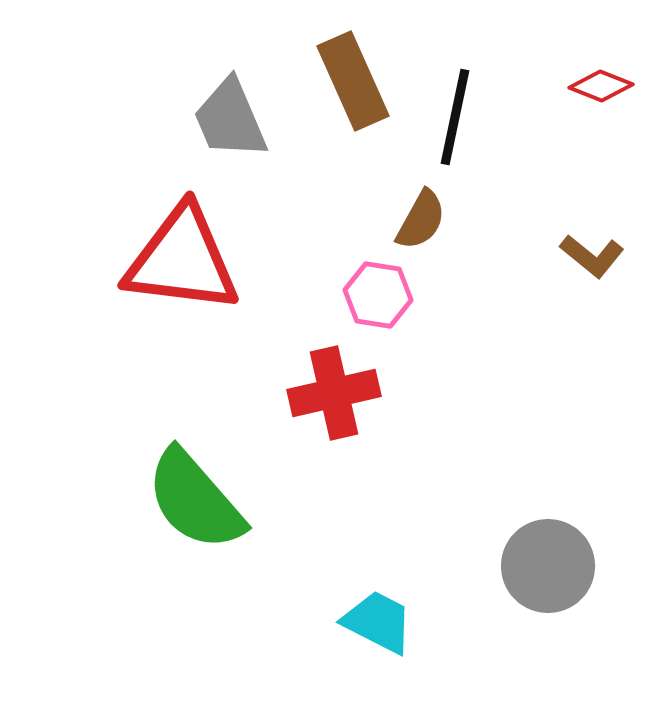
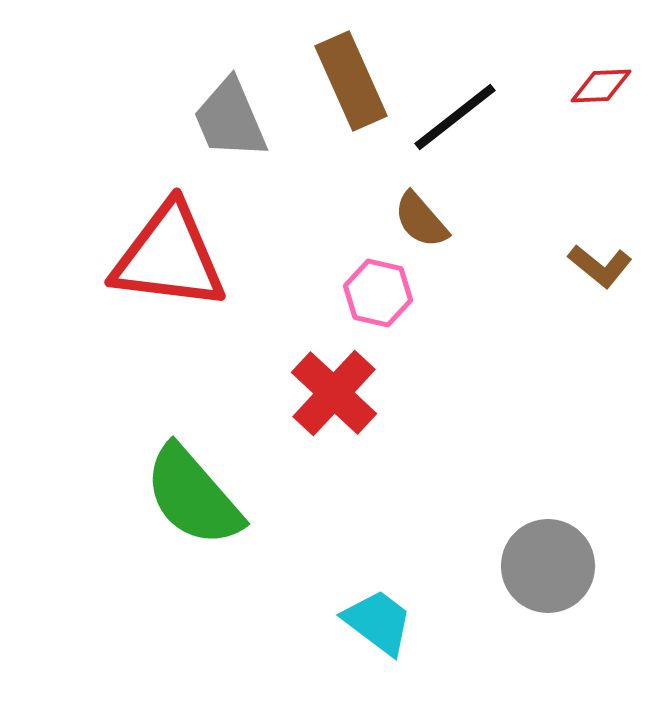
brown rectangle: moved 2 px left
red diamond: rotated 24 degrees counterclockwise
black line: rotated 40 degrees clockwise
brown semicircle: rotated 110 degrees clockwise
brown L-shape: moved 8 px right, 10 px down
red triangle: moved 13 px left, 3 px up
pink hexagon: moved 2 px up; rotated 4 degrees clockwise
red cross: rotated 34 degrees counterclockwise
green semicircle: moved 2 px left, 4 px up
cyan trapezoid: rotated 10 degrees clockwise
